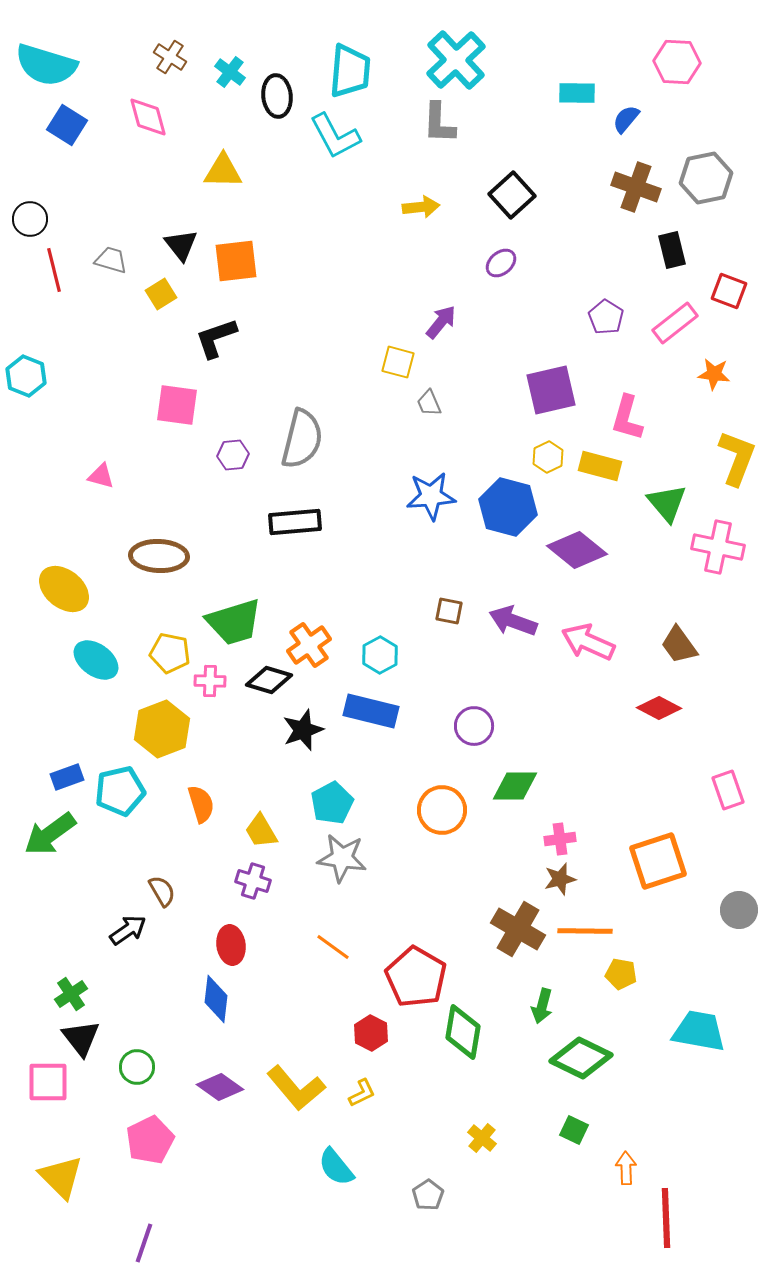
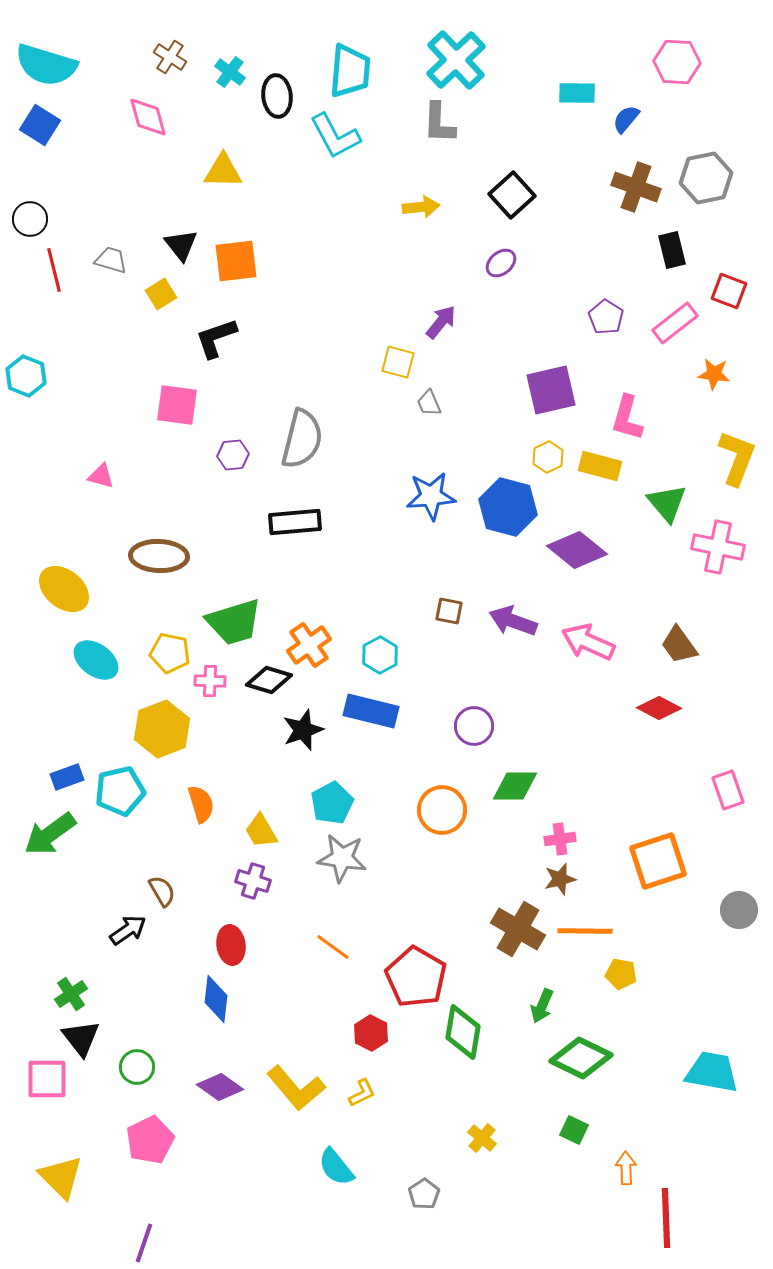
blue square at (67, 125): moved 27 px left
green arrow at (542, 1006): rotated 8 degrees clockwise
cyan trapezoid at (699, 1031): moved 13 px right, 41 px down
pink square at (48, 1082): moved 1 px left, 3 px up
gray pentagon at (428, 1195): moved 4 px left, 1 px up
